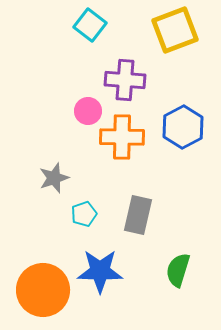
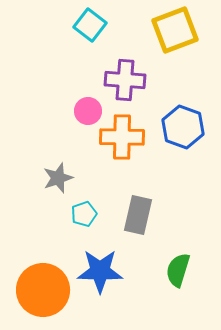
blue hexagon: rotated 12 degrees counterclockwise
gray star: moved 4 px right
